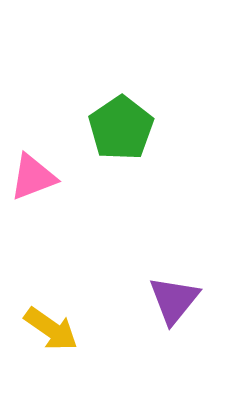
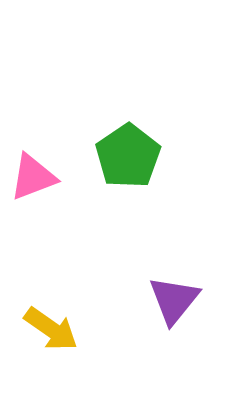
green pentagon: moved 7 px right, 28 px down
